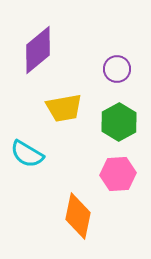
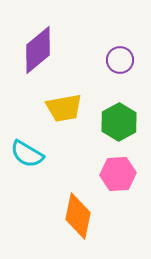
purple circle: moved 3 px right, 9 px up
